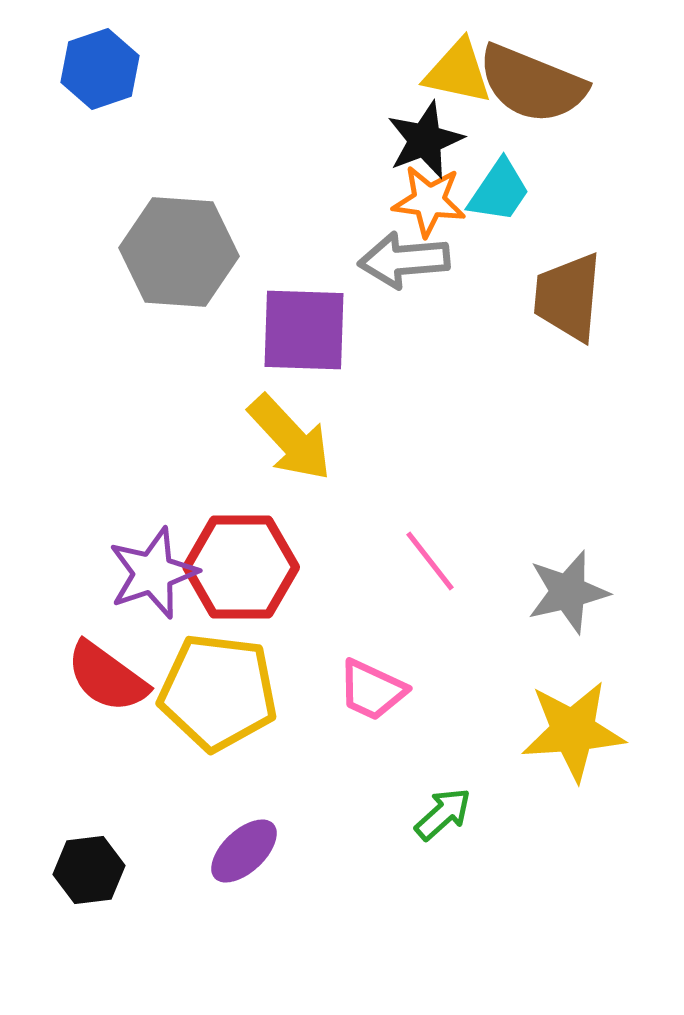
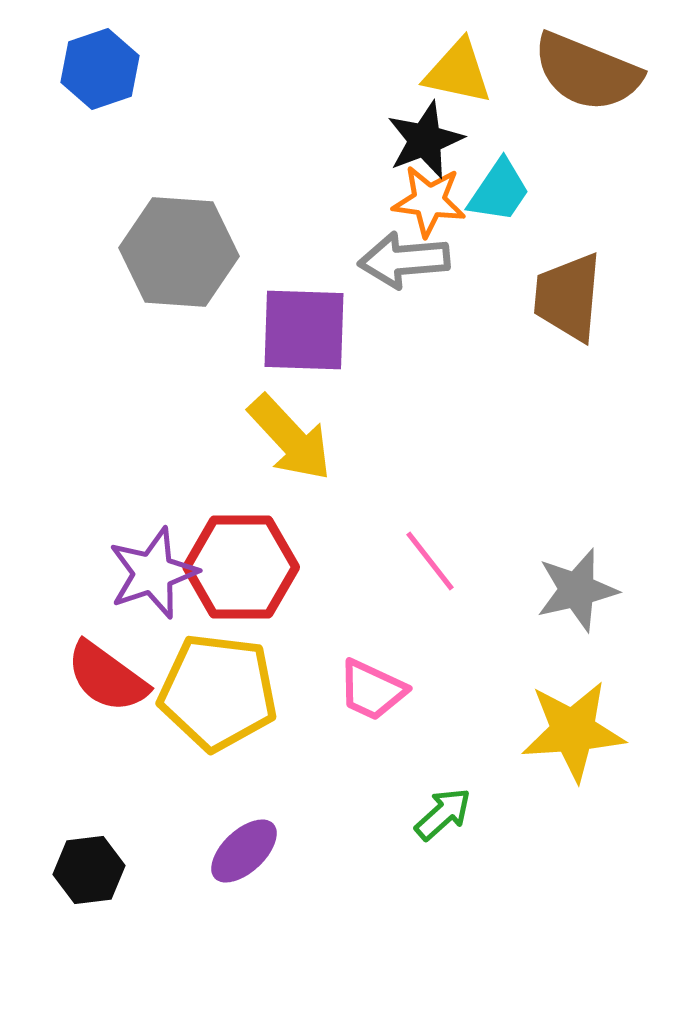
brown semicircle: moved 55 px right, 12 px up
gray star: moved 9 px right, 2 px up
